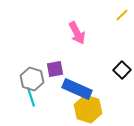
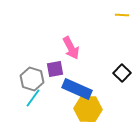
yellow line: rotated 48 degrees clockwise
pink arrow: moved 6 px left, 15 px down
black square: moved 3 px down
cyan line: moved 2 px right, 1 px down; rotated 54 degrees clockwise
yellow hexagon: rotated 16 degrees counterclockwise
